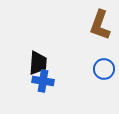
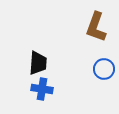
brown L-shape: moved 4 px left, 2 px down
blue cross: moved 1 px left, 8 px down
